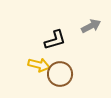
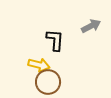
black L-shape: rotated 70 degrees counterclockwise
brown circle: moved 12 px left, 8 px down
